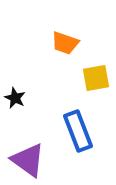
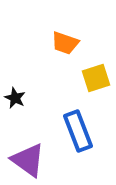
yellow square: rotated 8 degrees counterclockwise
